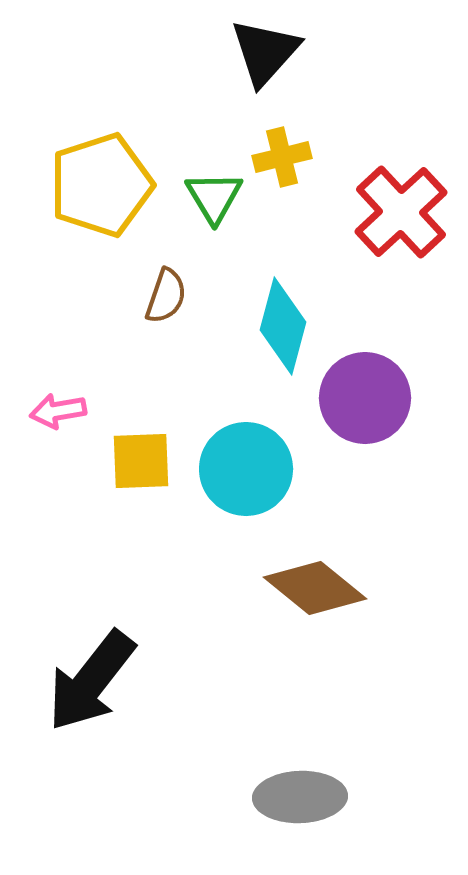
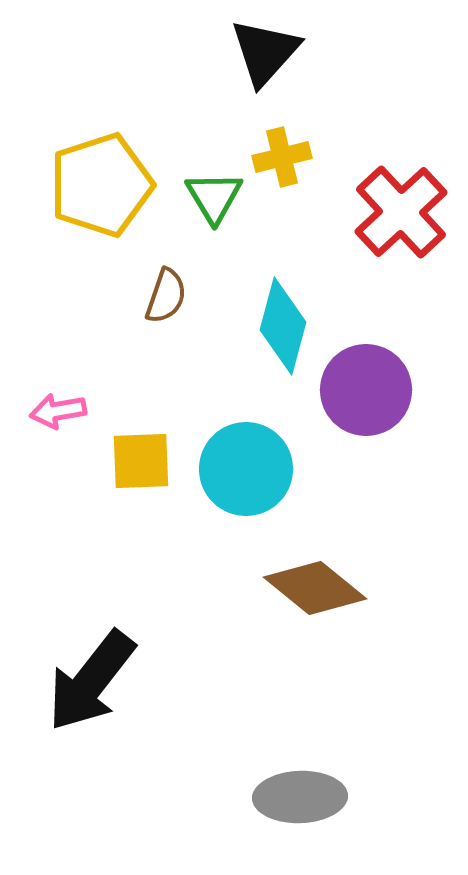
purple circle: moved 1 px right, 8 px up
